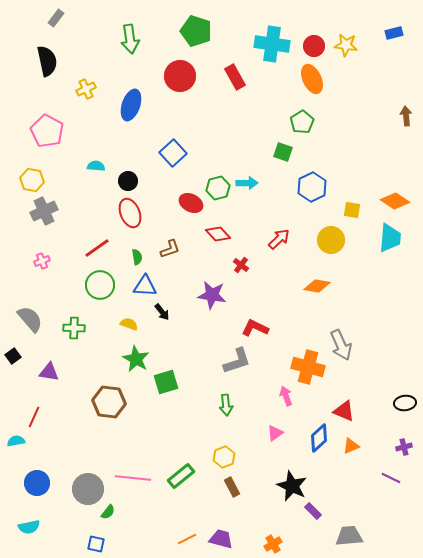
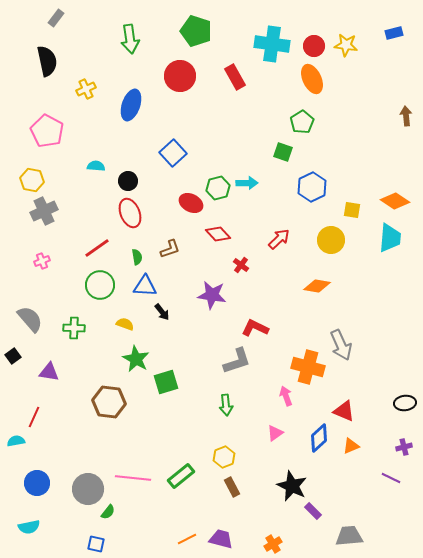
yellow semicircle at (129, 324): moved 4 px left
